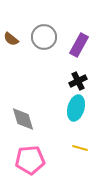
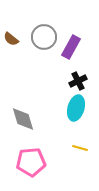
purple rectangle: moved 8 px left, 2 px down
pink pentagon: moved 1 px right, 2 px down
